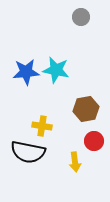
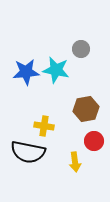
gray circle: moved 32 px down
yellow cross: moved 2 px right
